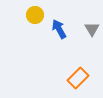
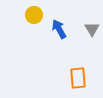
yellow circle: moved 1 px left
orange rectangle: rotated 50 degrees counterclockwise
